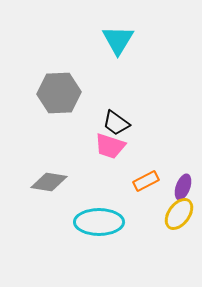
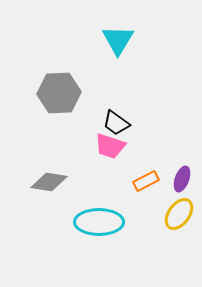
purple ellipse: moved 1 px left, 8 px up
